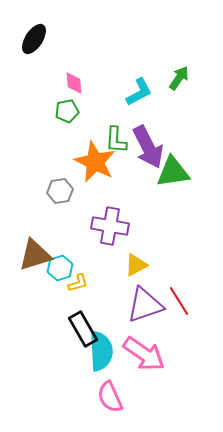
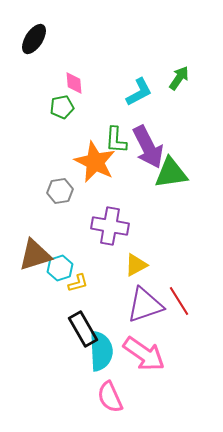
green pentagon: moved 5 px left, 4 px up
green triangle: moved 2 px left, 1 px down
